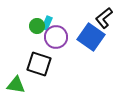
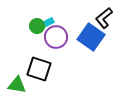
cyan rectangle: rotated 40 degrees clockwise
black square: moved 5 px down
green triangle: moved 1 px right
